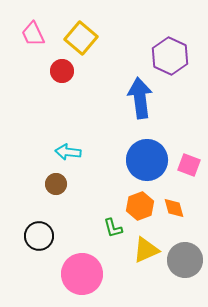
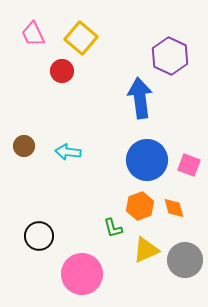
brown circle: moved 32 px left, 38 px up
